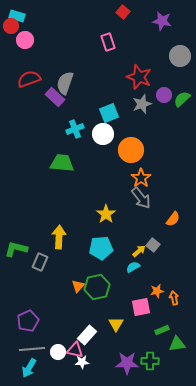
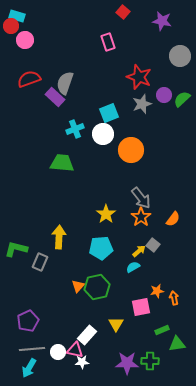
orange star at (141, 178): moved 39 px down
